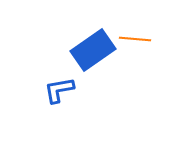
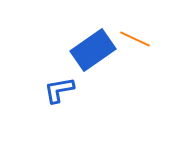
orange line: rotated 20 degrees clockwise
